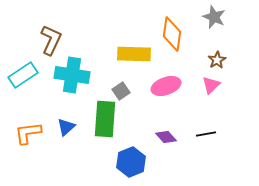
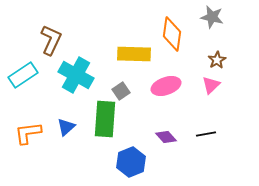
gray star: moved 2 px left; rotated 10 degrees counterclockwise
cyan cross: moved 4 px right; rotated 20 degrees clockwise
